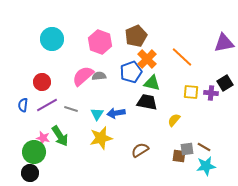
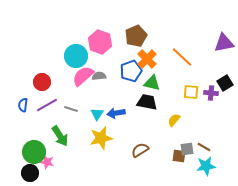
cyan circle: moved 24 px right, 17 px down
blue pentagon: moved 1 px up
pink star: moved 4 px right, 24 px down
